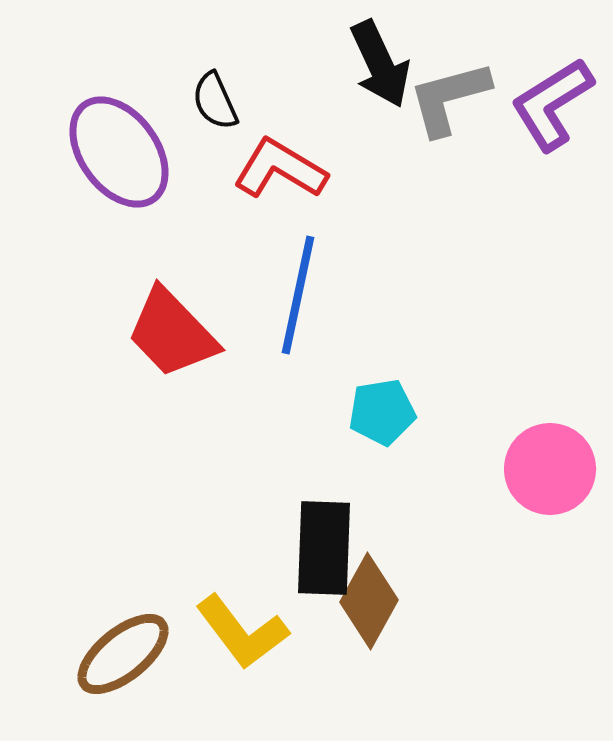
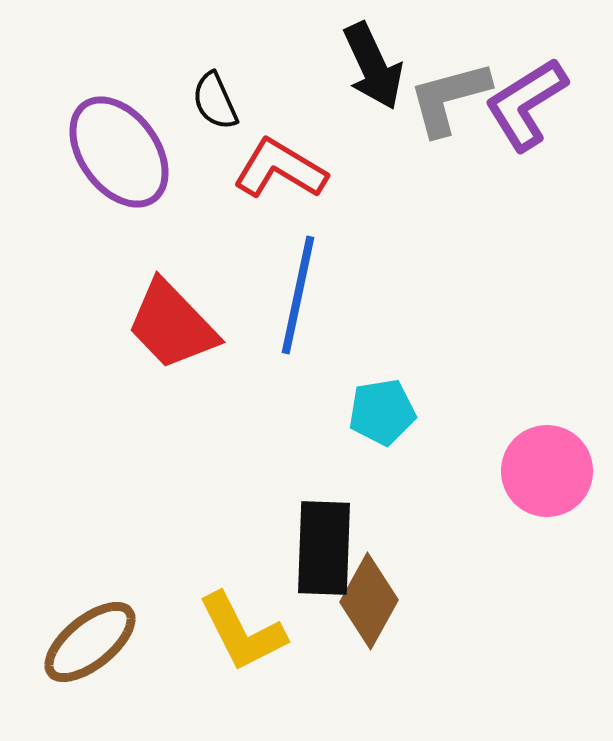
black arrow: moved 7 px left, 2 px down
purple L-shape: moved 26 px left
red trapezoid: moved 8 px up
pink circle: moved 3 px left, 2 px down
yellow L-shape: rotated 10 degrees clockwise
brown ellipse: moved 33 px left, 12 px up
